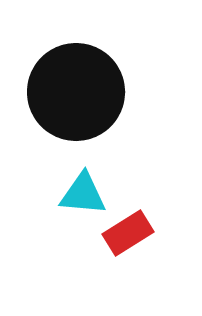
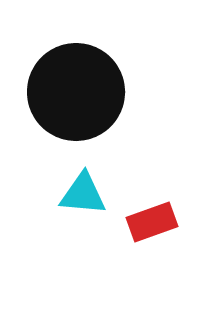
red rectangle: moved 24 px right, 11 px up; rotated 12 degrees clockwise
